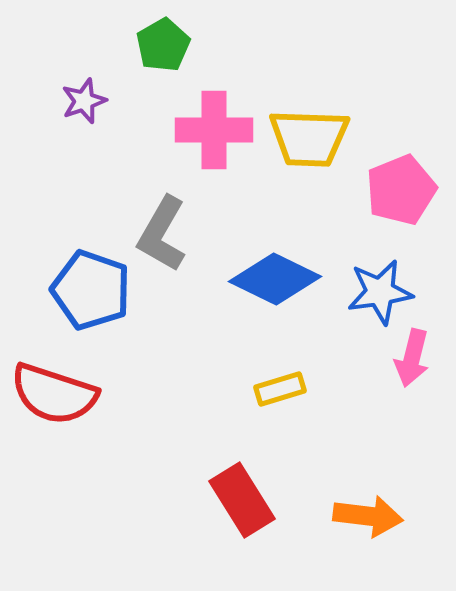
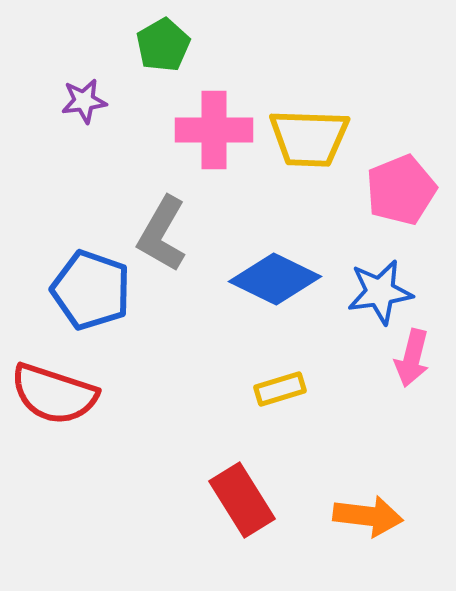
purple star: rotated 12 degrees clockwise
